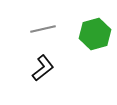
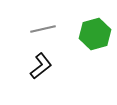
black L-shape: moved 2 px left, 2 px up
